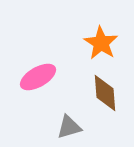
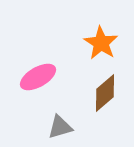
brown diamond: rotated 54 degrees clockwise
gray triangle: moved 9 px left
